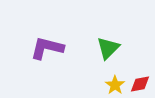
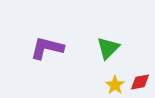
red diamond: moved 2 px up
